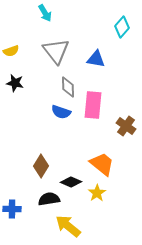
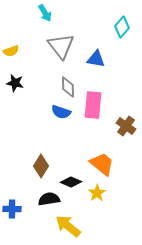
gray triangle: moved 5 px right, 5 px up
